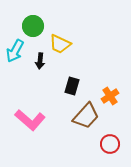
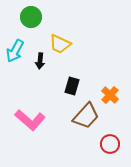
green circle: moved 2 px left, 9 px up
orange cross: moved 1 px up; rotated 12 degrees counterclockwise
